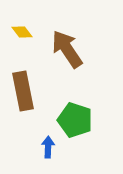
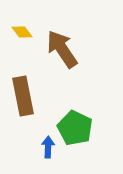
brown arrow: moved 5 px left
brown rectangle: moved 5 px down
green pentagon: moved 8 px down; rotated 8 degrees clockwise
